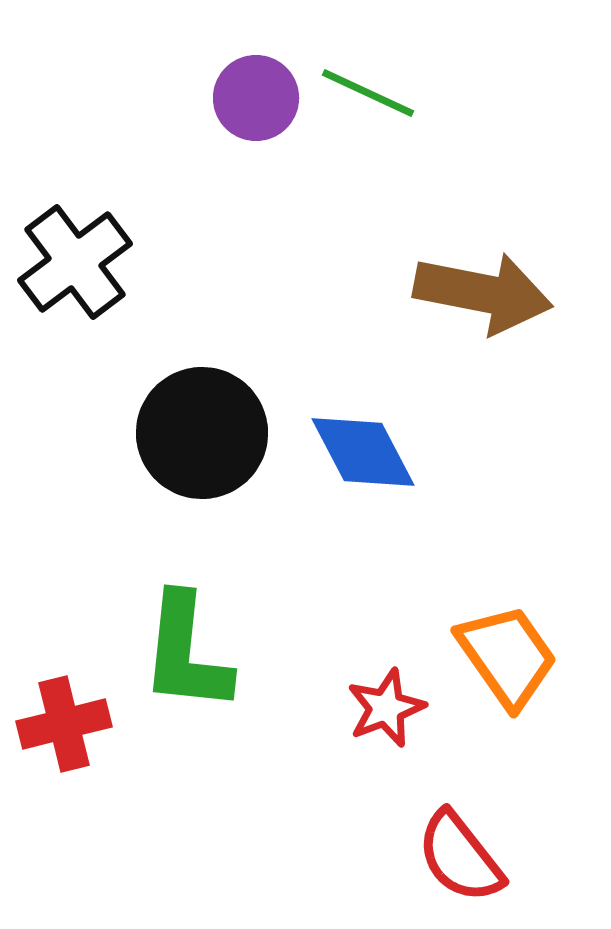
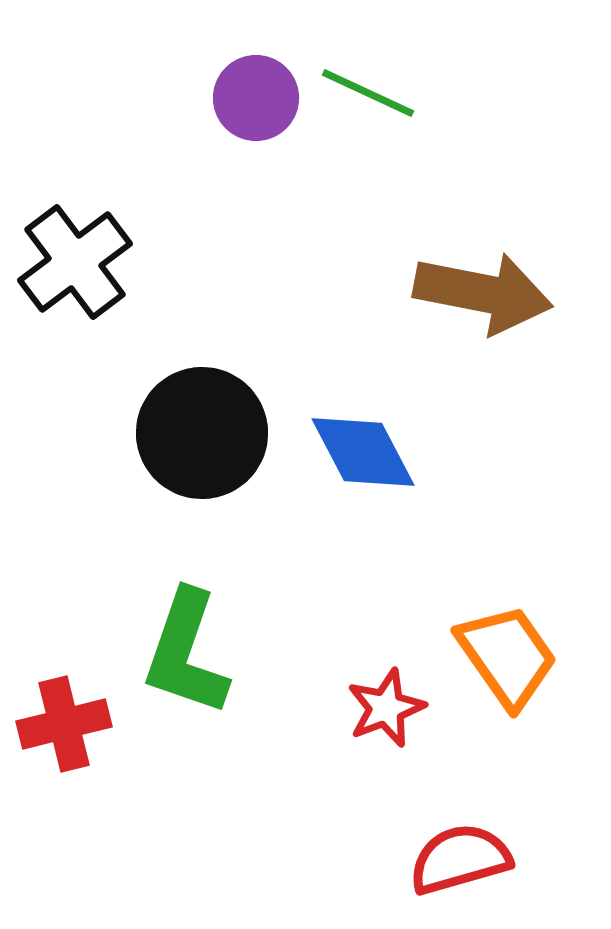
green L-shape: rotated 13 degrees clockwise
red semicircle: moved 2 px down; rotated 112 degrees clockwise
